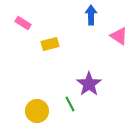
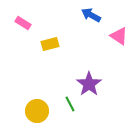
blue arrow: rotated 60 degrees counterclockwise
